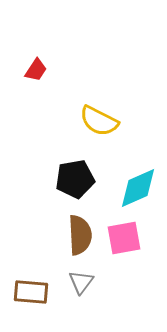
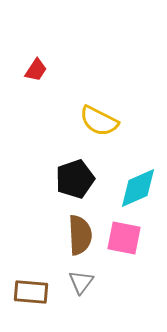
black pentagon: rotated 9 degrees counterclockwise
pink square: rotated 21 degrees clockwise
